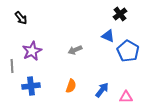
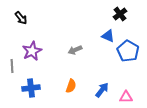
blue cross: moved 2 px down
